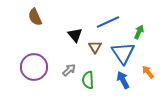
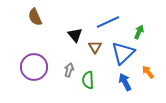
blue triangle: rotated 20 degrees clockwise
gray arrow: rotated 32 degrees counterclockwise
blue arrow: moved 2 px right, 2 px down
